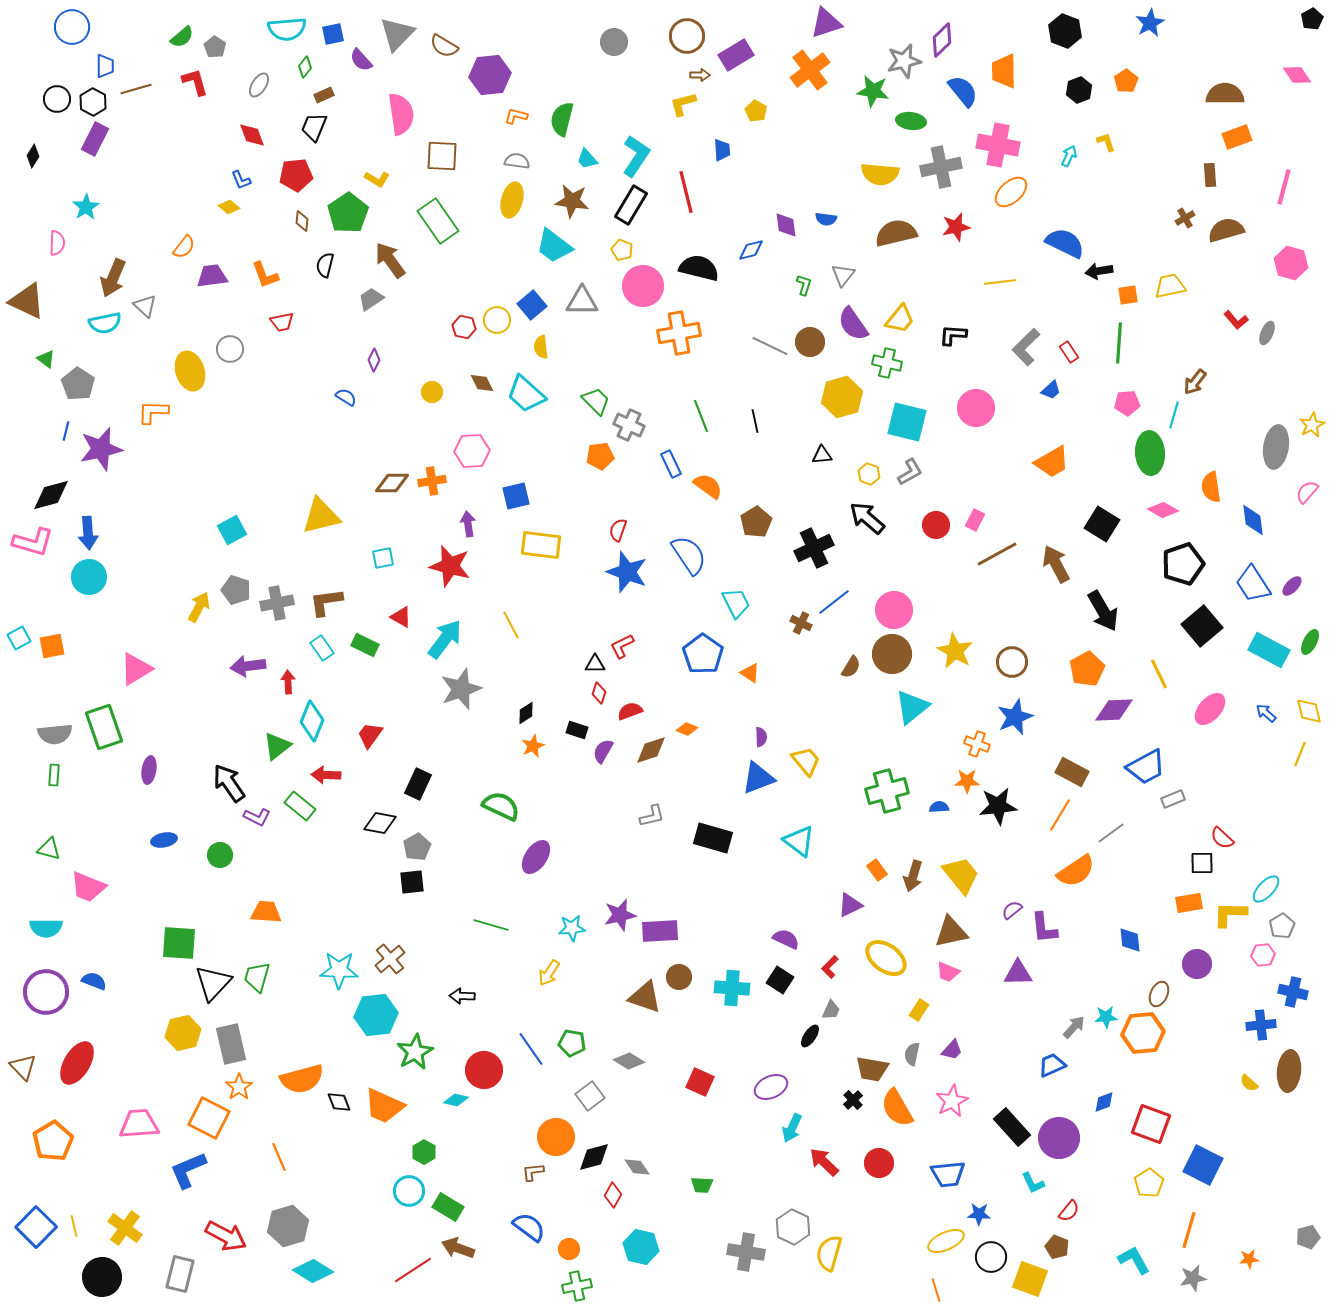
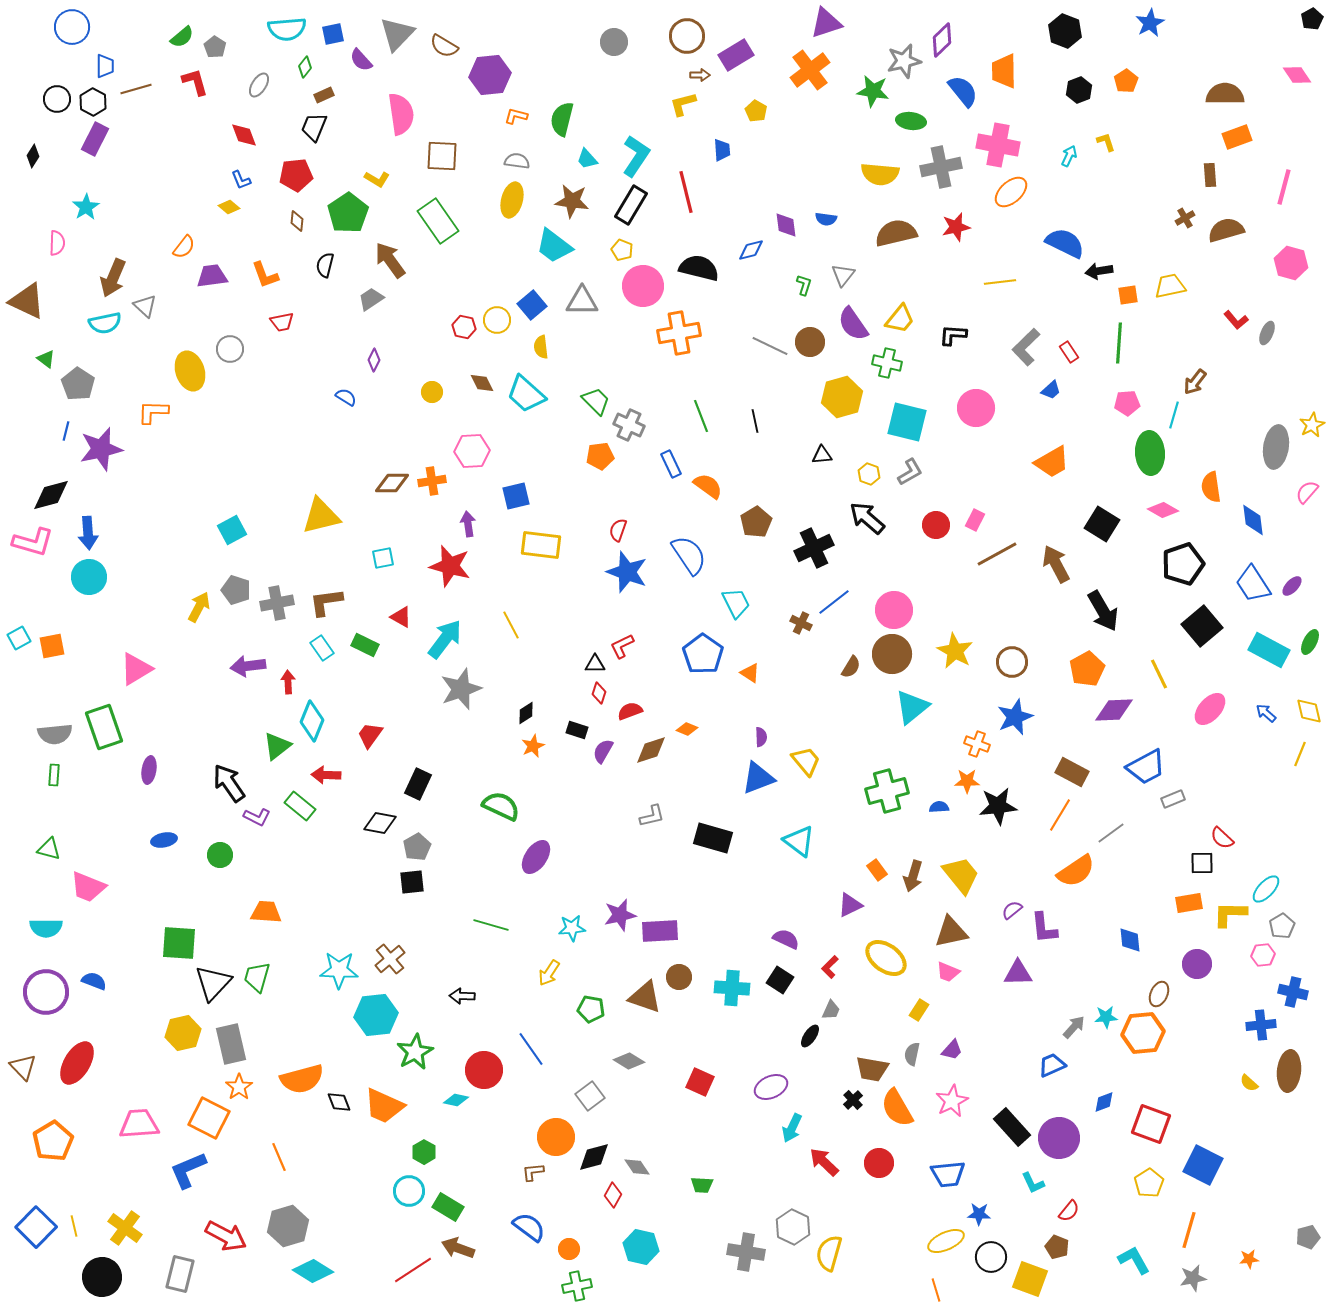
red diamond at (252, 135): moved 8 px left
brown diamond at (302, 221): moved 5 px left
green pentagon at (572, 1043): moved 19 px right, 34 px up
